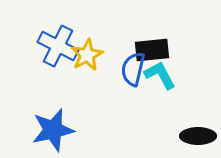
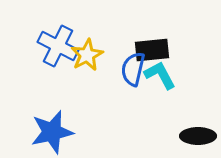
blue star: moved 1 px left, 2 px down
